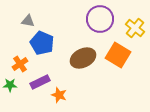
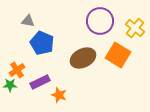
purple circle: moved 2 px down
orange cross: moved 3 px left, 6 px down
